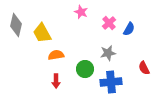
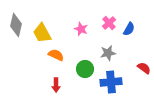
pink star: moved 17 px down
orange semicircle: rotated 35 degrees clockwise
red semicircle: rotated 152 degrees clockwise
red arrow: moved 4 px down
